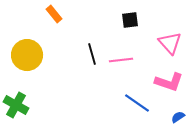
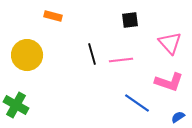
orange rectangle: moved 1 px left, 2 px down; rotated 36 degrees counterclockwise
